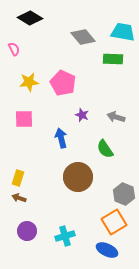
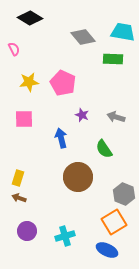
green semicircle: moved 1 px left
